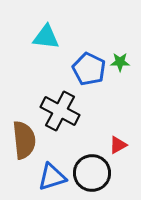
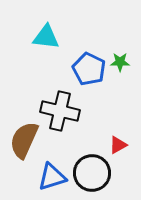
black cross: rotated 15 degrees counterclockwise
brown semicircle: rotated 150 degrees counterclockwise
